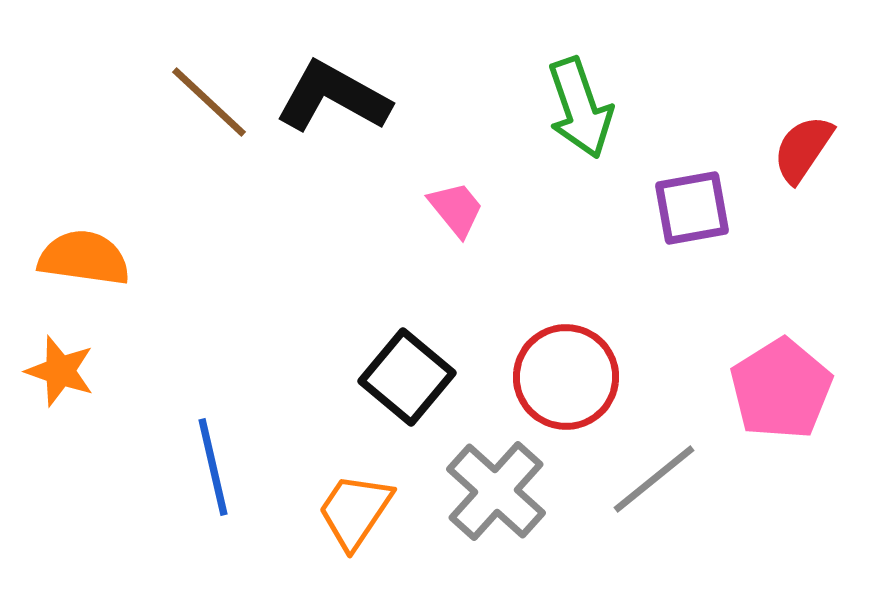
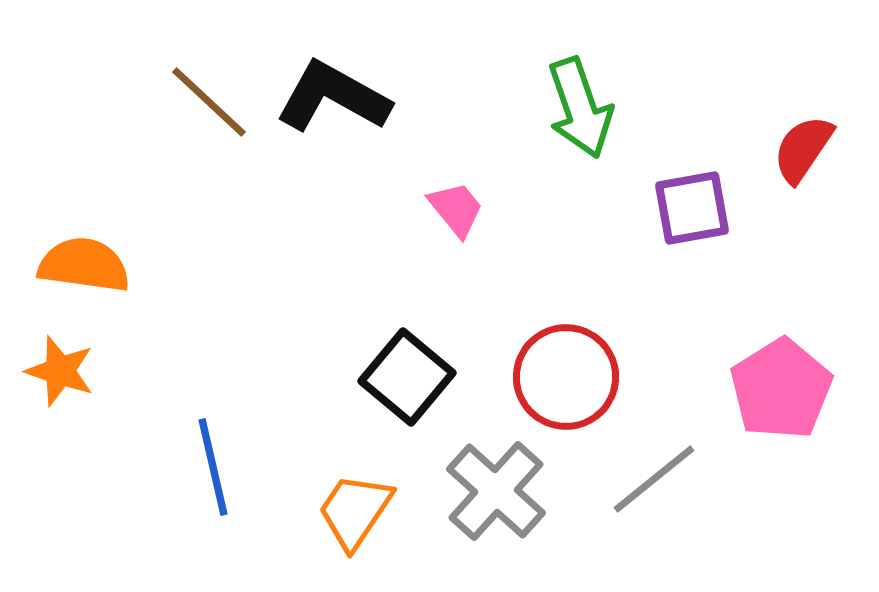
orange semicircle: moved 7 px down
